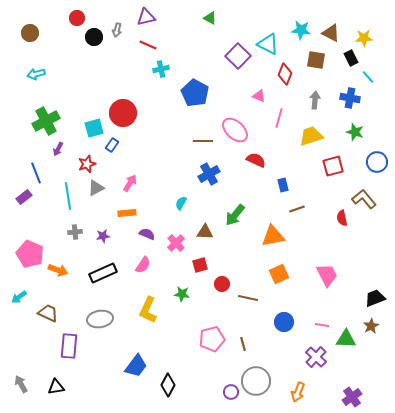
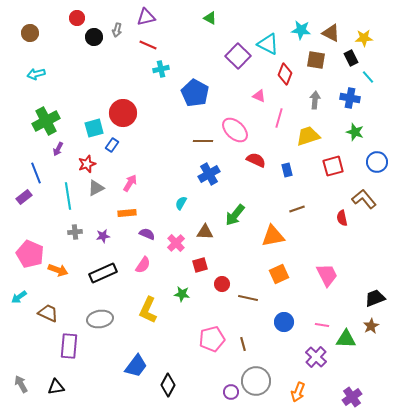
yellow trapezoid at (311, 136): moved 3 px left
blue rectangle at (283, 185): moved 4 px right, 15 px up
